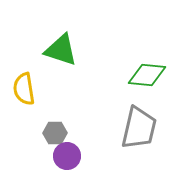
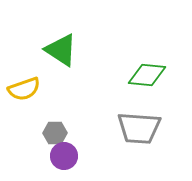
green triangle: rotated 15 degrees clockwise
yellow semicircle: rotated 100 degrees counterclockwise
gray trapezoid: rotated 81 degrees clockwise
purple circle: moved 3 px left
